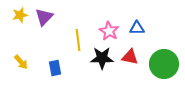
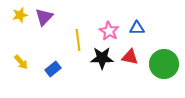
blue rectangle: moved 2 px left, 1 px down; rotated 63 degrees clockwise
